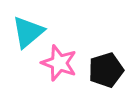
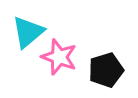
pink star: moved 6 px up
